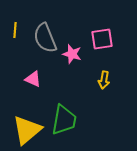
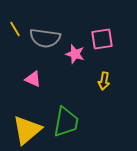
yellow line: moved 1 px up; rotated 35 degrees counterclockwise
gray semicircle: rotated 60 degrees counterclockwise
pink star: moved 3 px right
yellow arrow: moved 1 px down
green trapezoid: moved 2 px right, 2 px down
